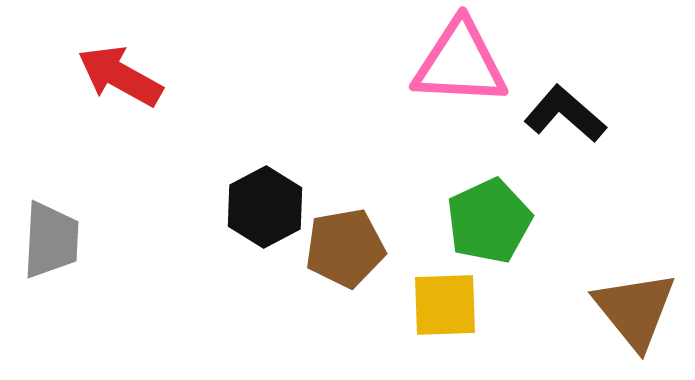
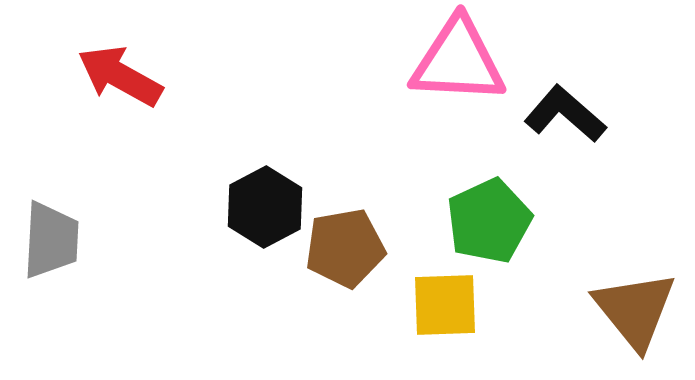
pink triangle: moved 2 px left, 2 px up
